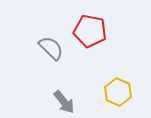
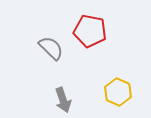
gray arrow: moved 1 px left, 2 px up; rotated 20 degrees clockwise
